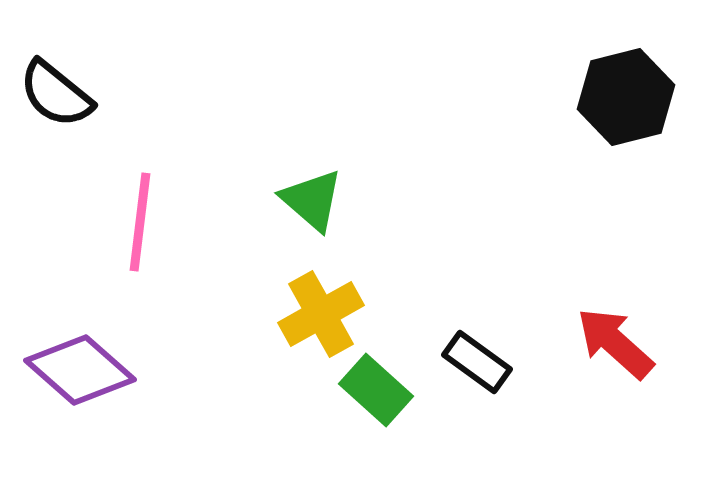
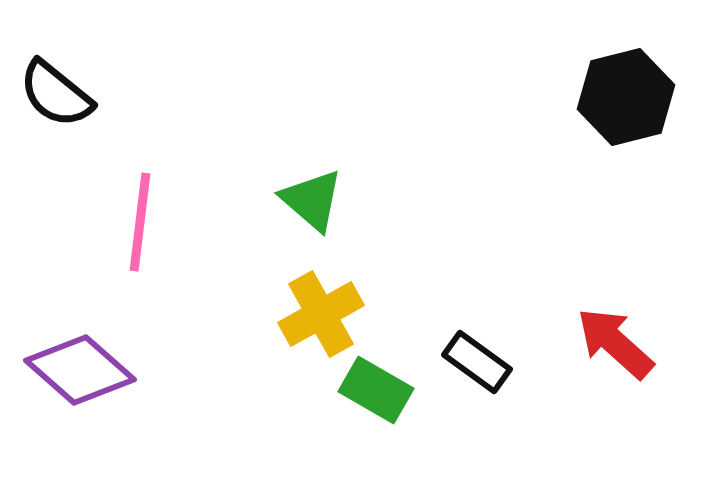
green rectangle: rotated 12 degrees counterclockwise
